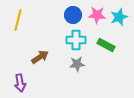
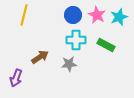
pink star: rotated 24 degrees clockwise
yellow line: moved 6 px right, 5 px up
gray star: moved 8 px left
purple arrow: moved 4 px left, 5 px up; rotated 30 degrees clockwise
